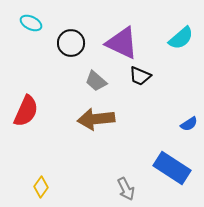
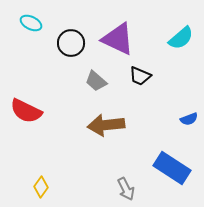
purple triangle: moved 4 px left, 4 px up
red semicircle: rotated 92 degrees clockwise
brown arrow: moved 10 px right, 6 px down
blue semicircle: moved 5 px up; rotated 12 degrees clockwise
